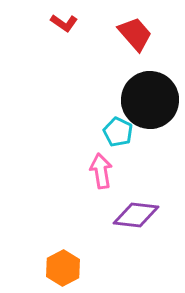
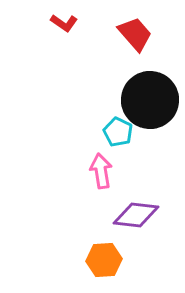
orange hexagon: moved 41 px right, 8 px up; rotated 24 degrees clockwise
